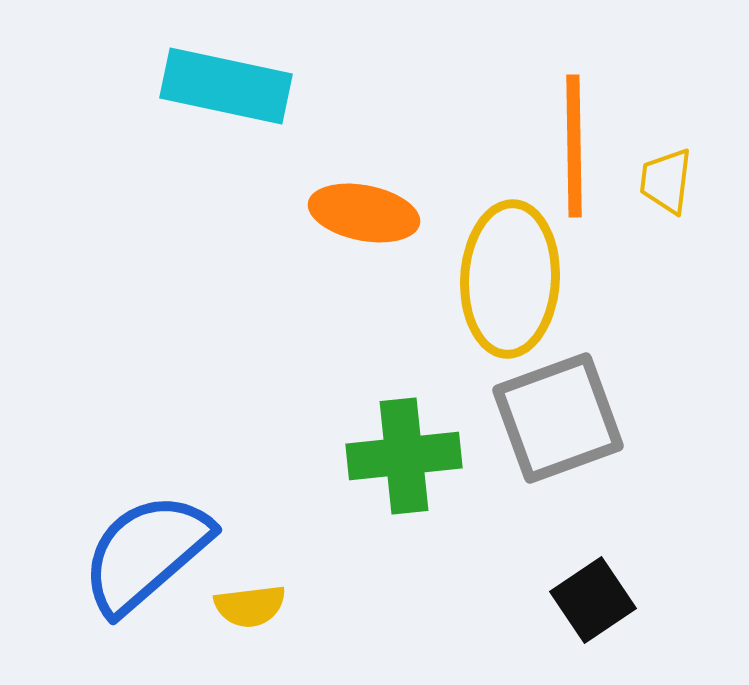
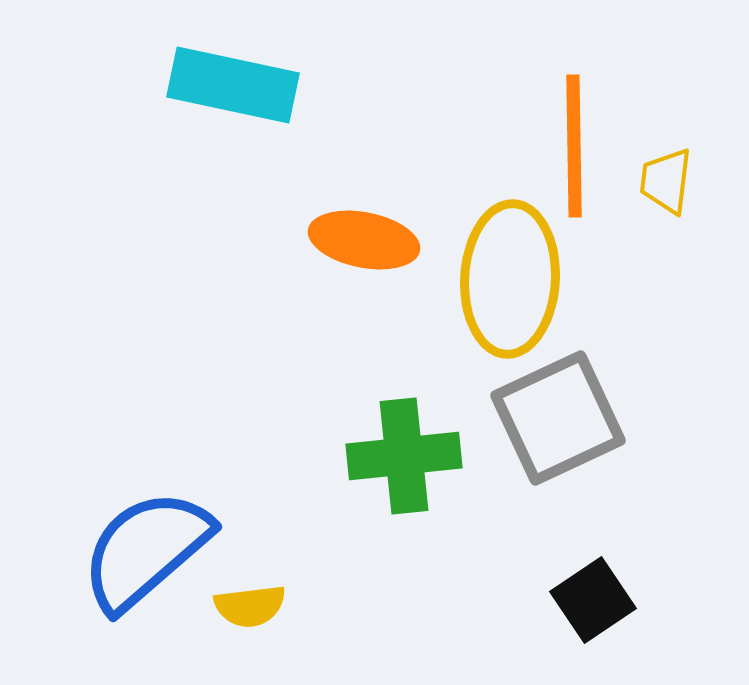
cyan rectangle: moved 7 px right, 1 px up
orange ellipse: moved 27 px down
gray square: rotated 5 degrees counterclockwise
blue semicircle: moved 3 px up
